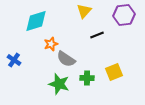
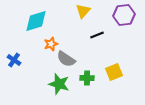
yellow triangle: moved 1 px left
